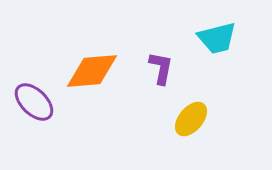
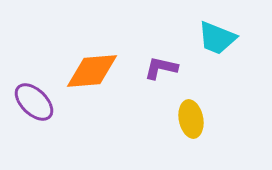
cyan trapezoid: rotated 36 degrees clockwise
purple L-shape: rotated 88 degrees counterclockwise
yellow ellipse: rotated 51 degrees counterclockwise
